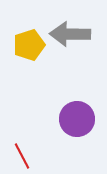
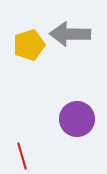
red line: rotated 12 degrees clockwise
